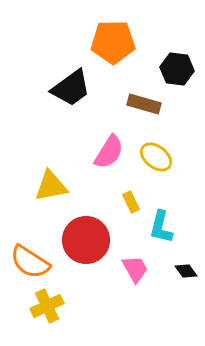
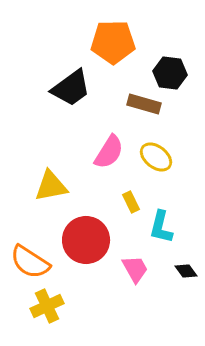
black hexagon: moved 7 px left, 4 px down
